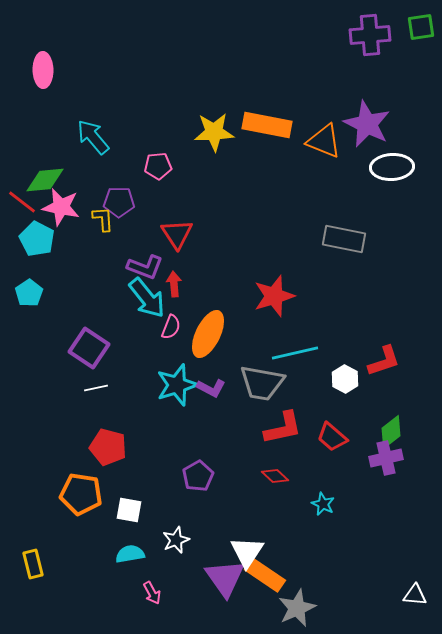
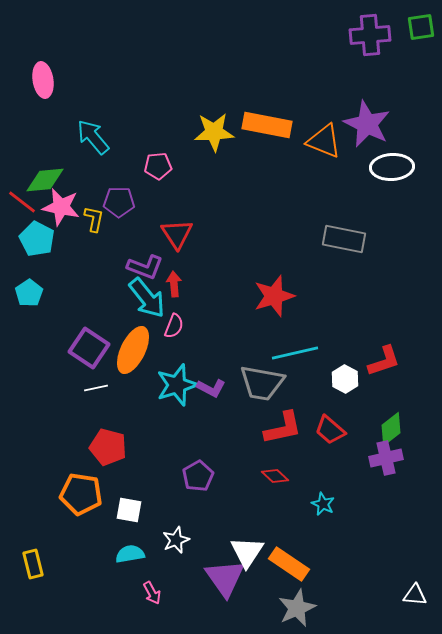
pink ellipse at (43, 70): moved 10 px down; rotated 8 degrees counterclockwise
yellow L-shape at (103, 219): moved 9 px left; rotated 16 degrees clockwise
pink semicircle at (171, 327): moved 3 px right, 1 px up
orange ellipse at (208, 334): moved 75 px left, 16 px down
green diamond at (391, 432): moved 3 px up
red trapezoid at (332, 437): moved 2 px left, 7 px up
orange rectangle at (265, 575): moved 24 px right, 11 px up
